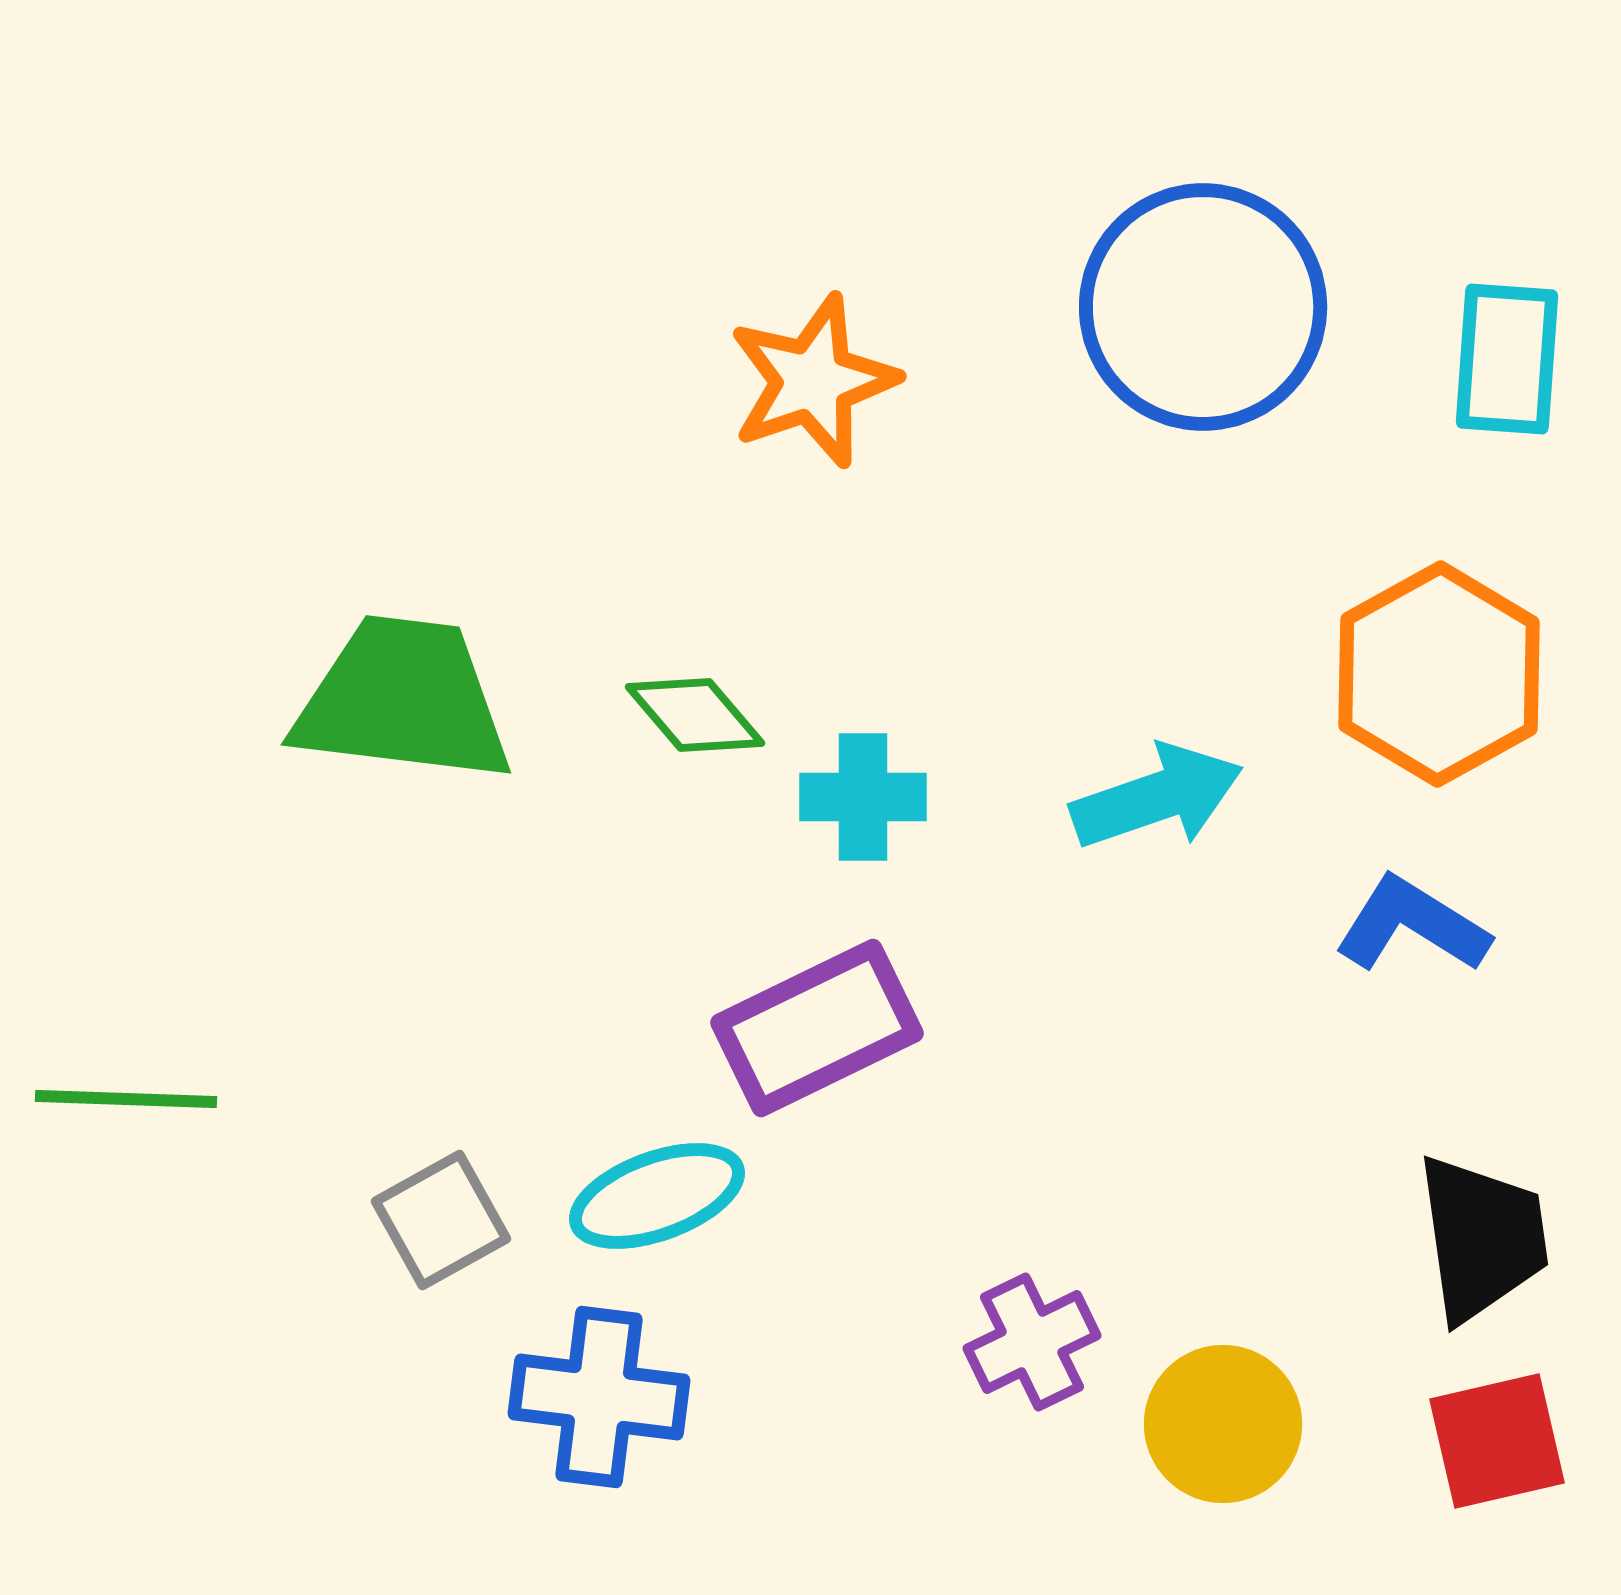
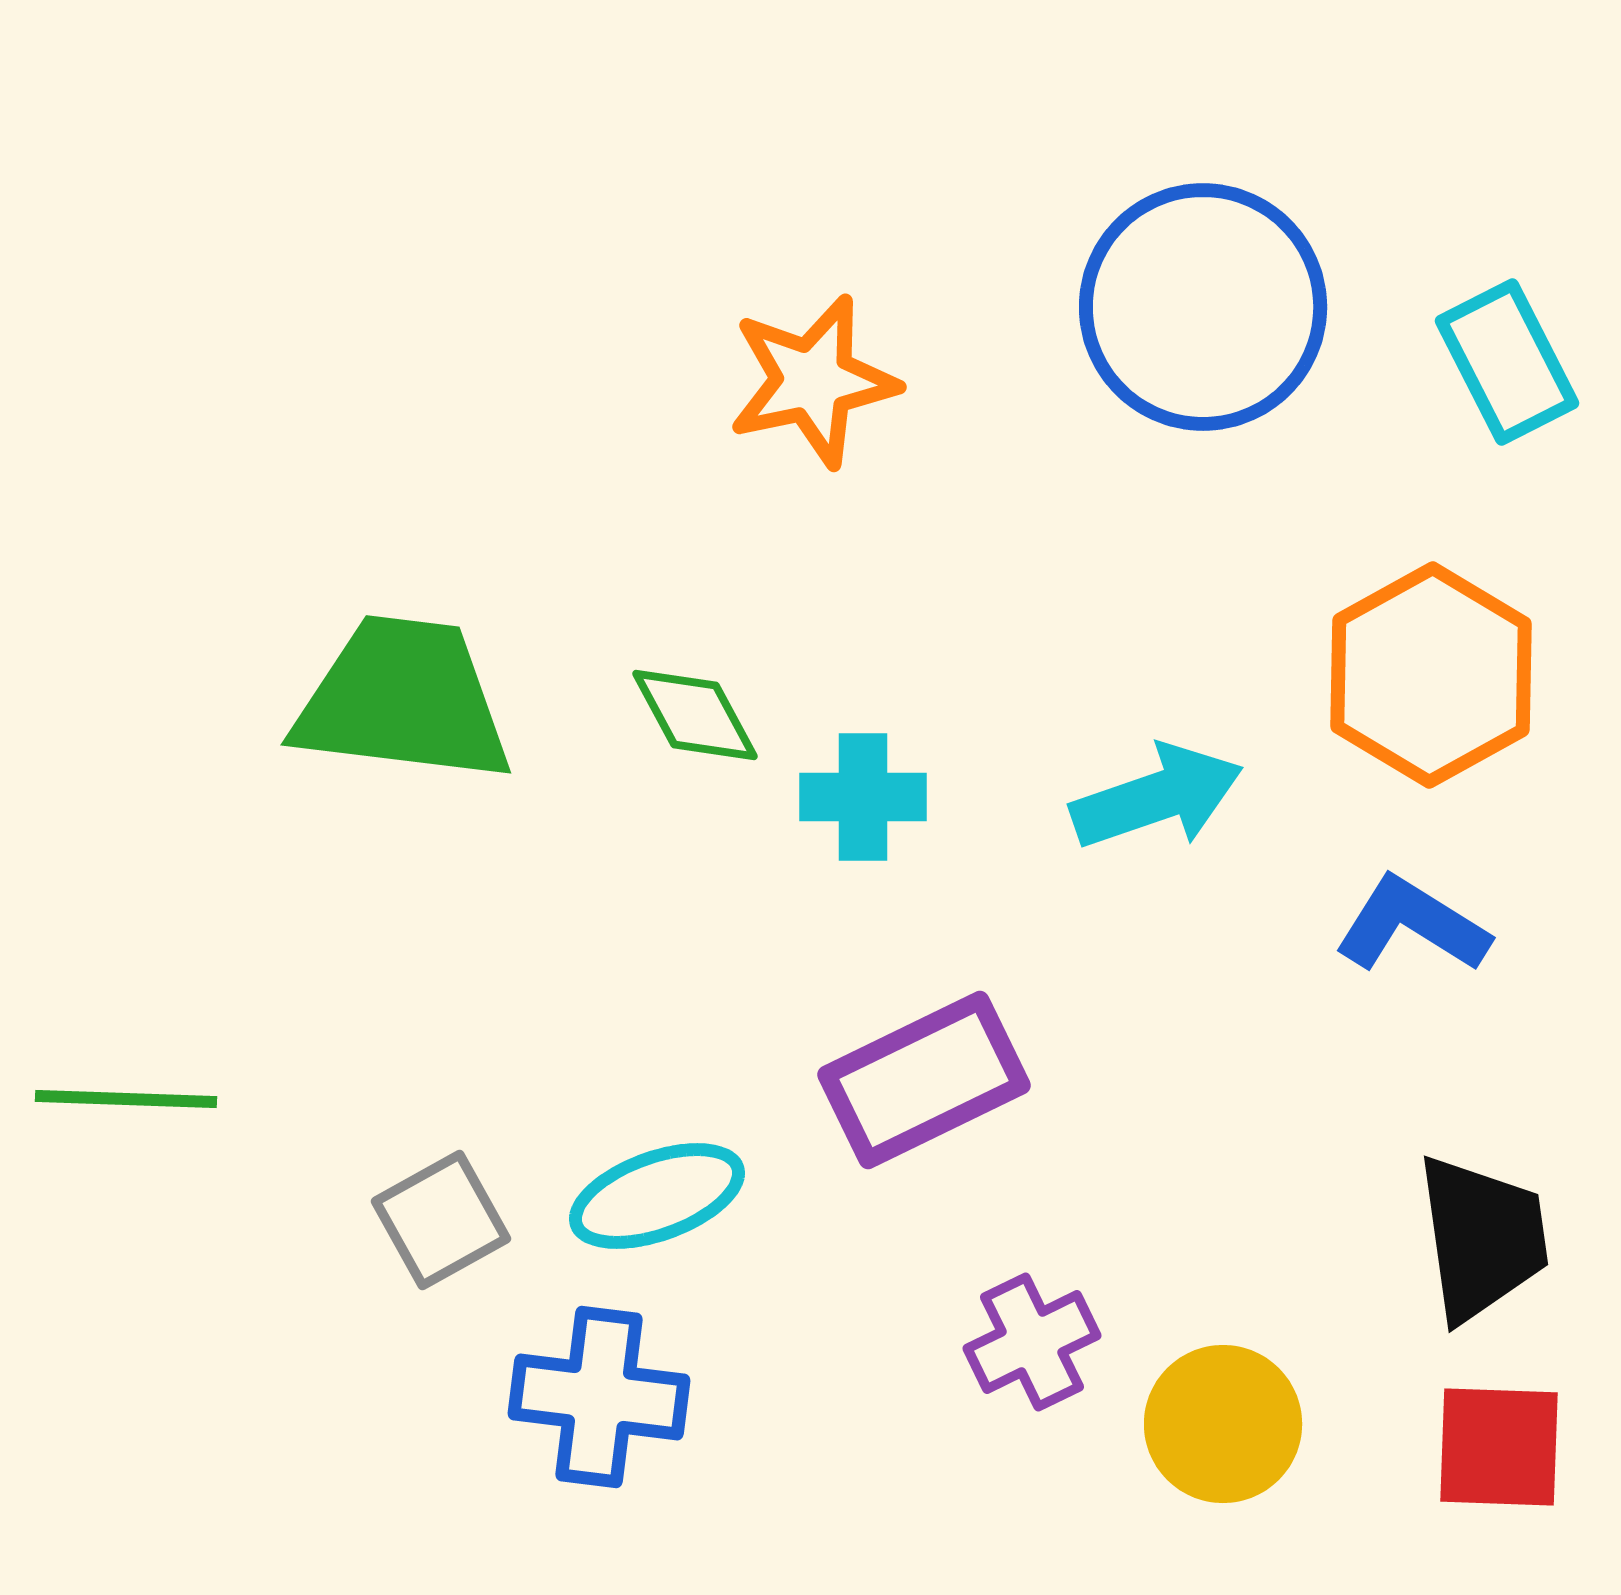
cyan rectangle: moved 3 px down; rotated 31 degrees counterclockwise
orange star: rotated 7 degrees clockwise
orange hexagon: moved 8 px left, 1 px down
green diamond: rotated 12 degrees clockwise
purple rectangle: moved 107 px right, 52 px down
red square: moved 2 px right, 6 px down; rotated 15 degrees clockwise
